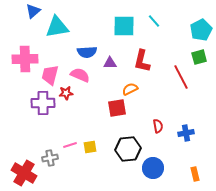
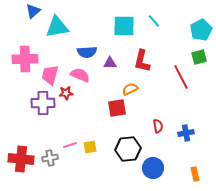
red cross: moved 3 px left, 14 px up; rotated 25 degrees counterclockwise
